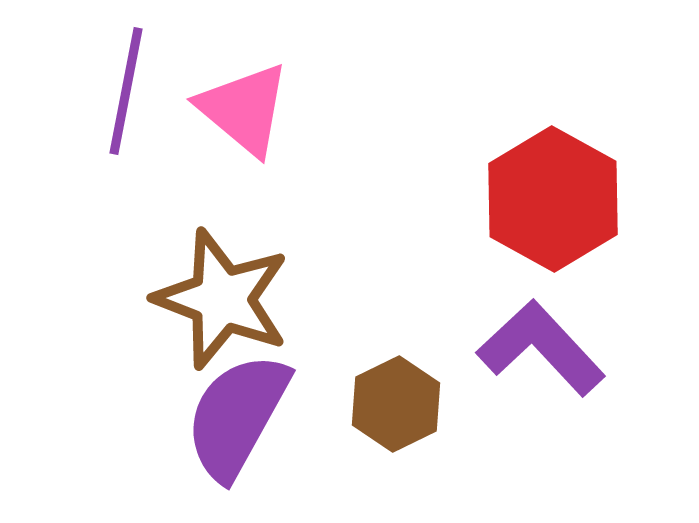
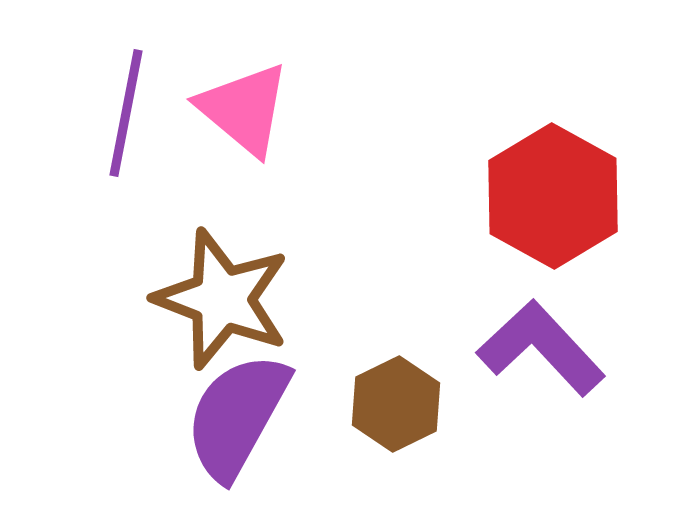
purple line: moved 22 px down
red hexagon: moved 3 px up
